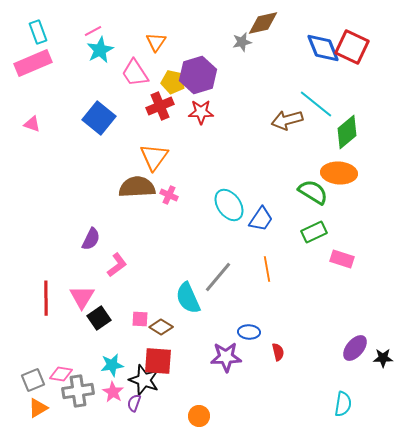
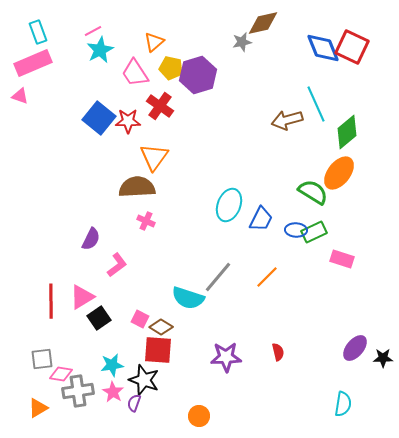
orange triangle at (156, 42): moved 2 px left; rotated 15 degrees clockwise
yellow pentagon at (173, 82): moved 2 px left, 14 px up
cyan line at (316, 104): rotated 27 degrees clockwise
red cross at (160, 106): rotated 32 degrees counterclockwise
red star at (201, 112): moved 73 px left, 9 px down
pink triangle at (32, 124): moved 12 px left, 28 px up
orange ellipse at (339, 173): rotated 56 degrees counterclockwise
pink cross at (169, 195): moved 23 px left, 26 px down
cyan ellipse at (229, 205): rotated 56 degrees clockwise
blue trapezoid at (261, 219): rotated 8 degrees counterclockwise
orange line at (267, 269): moved 8 px down; rotated 55 degrees clockwise
pink triangle at (82, 297): rotated 28 degrees clockwise
red line at (46, 298): moved 5 px right, 3 px down
cyan semicircle at (188, 298): rotated 48 degrees counterclockwise
pink square at (140, 319): rotated 24 degrees clockwise
blue ellipse at (249, 332): moved 47 px right, 102 px up
red square at (158, 361): moved 11 px up
gray square at (33, 380): moved 9 px right, 21 px up; rotated 15 degrees clockwise
